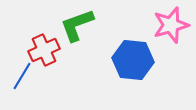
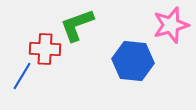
red cross: moved 1 px right, 1 px up; rotated 28 degrees clockwise
blue hexagon: moved 1 px down
